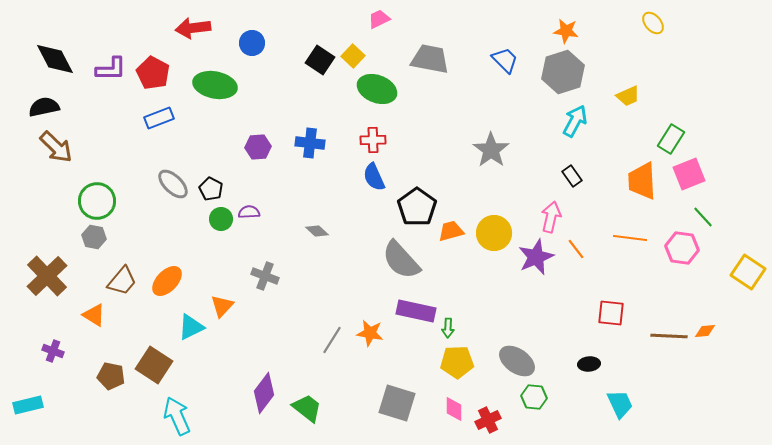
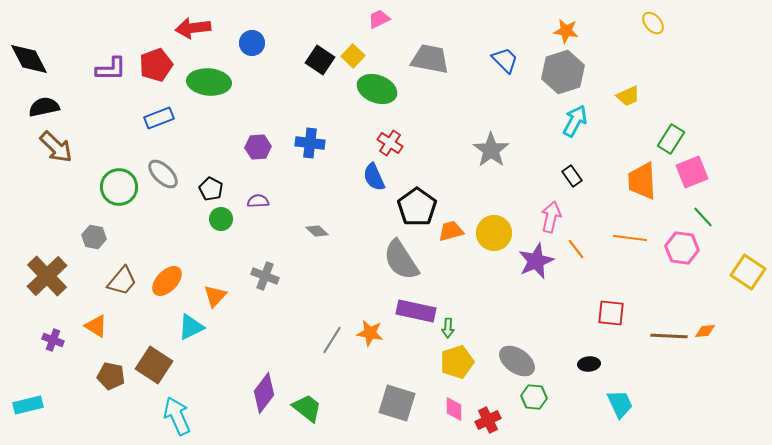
black diamond at (55, 59): moved 26 px left
red pentagon at (153, 73): moved 3 px right, 8 px up; rotated 24 degrees clockwise
green ellipse at (215, 85): moved 6 px left, 3 px up; rotated 6 degrees counterclockwise
red cross at (373, 140): moved 17 px right, 3 px down; rotated 35 degrees clockwise
pink square at (689, 174): moved 3 px right, 2 px up
gray ellipse at (173, 184): moved 10 px left, 10 px up
green circle at (97, 201): moved 22 px right, 14 px up
purple semicircle at (249, 212): moved 9 px right, 11 px up
purple star at (536, 257): moved 4 px down
gray semicircle at (401, 260): rotated 9 degrees clockwise
orange triangle at (222, 306): moved 7 px left, 10 px up
orange triangle at (94, 315): moved 2 px right, 11 px down
purple cross at (53, 351): moved 11 px up
yellow pentagon at (457, 362): rotated 16 degrees counterclockwise
